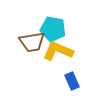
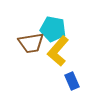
brown trapezoid: moved 1 px left, 1 px down
yellow L-shape: rotated 72 degrees counterclockwise
